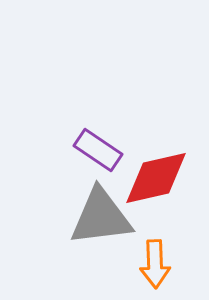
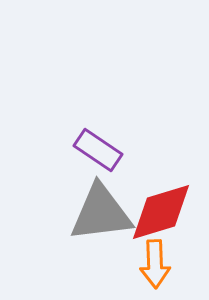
red diamond: moved 5 px right, 34 px down; rotated 4 degrees counterclockwise
gray triangle: moved 4 px up
